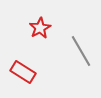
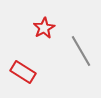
red star: moved 4 px right
